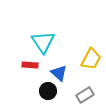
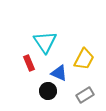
cyan triangle: moved 2 px right
yellow trapezoid: moved 7 px left
red rectangle: moved 1 px left, 2 px up; rotated 63 degrees clockwise
blue triangle: rotated 18 degrees counterclockwise
